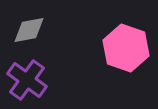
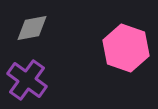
gray diamond: moved 3 px right, 2 px up
